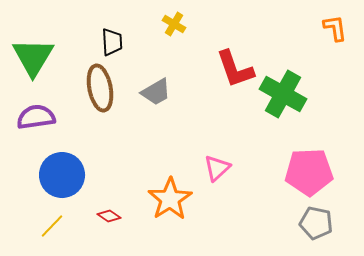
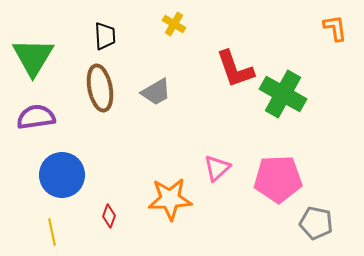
black trapezoid: moved 7 px left, 6 px up
pink pentagon: moved 31 px left, 7 px down
orange star: rotated 30 degrees clockwise
red diamond: rotated 75 degrees clockwise
yellow line: moved 6 px down; rotated 56 degrees counterclockwise
